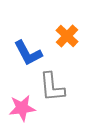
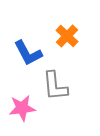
gray L-shape: moved 3 px right, 1 px up
